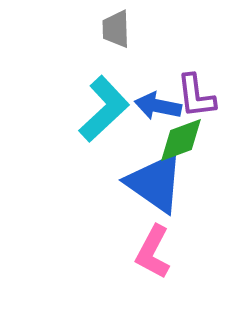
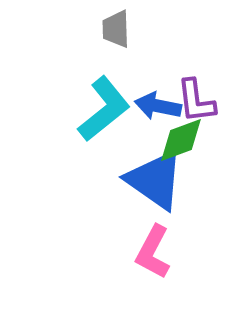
purple L-shape: moved 5 px down
cyan L-shape: rotated 4 degrees clockwise
blue triangle: moved 3 px up
